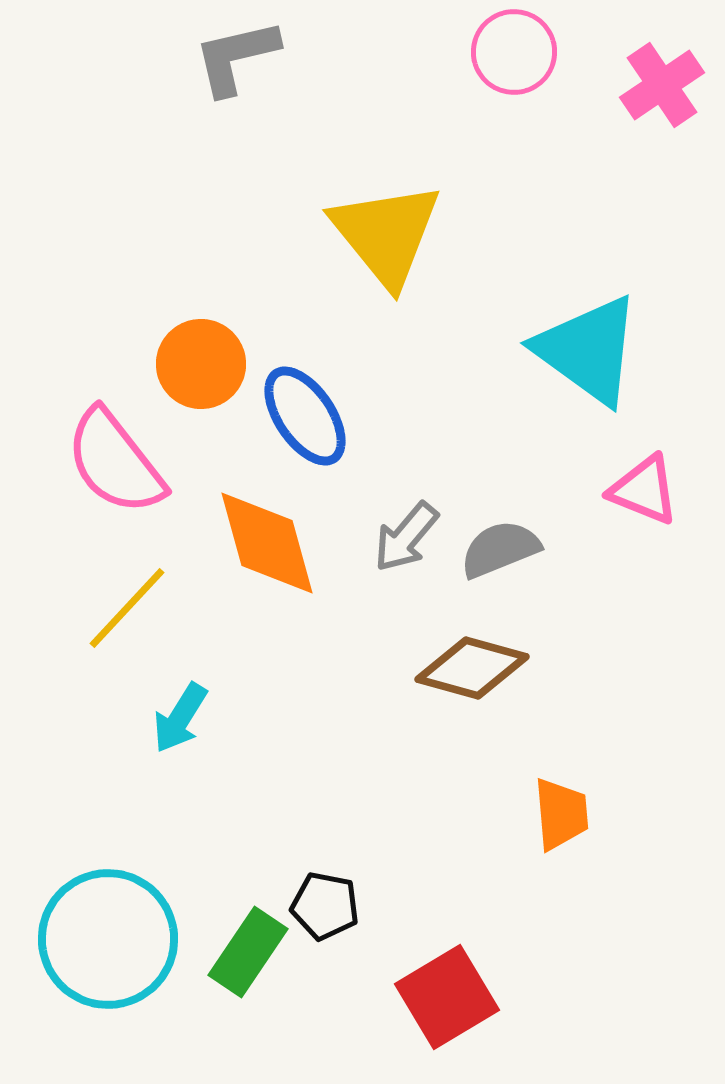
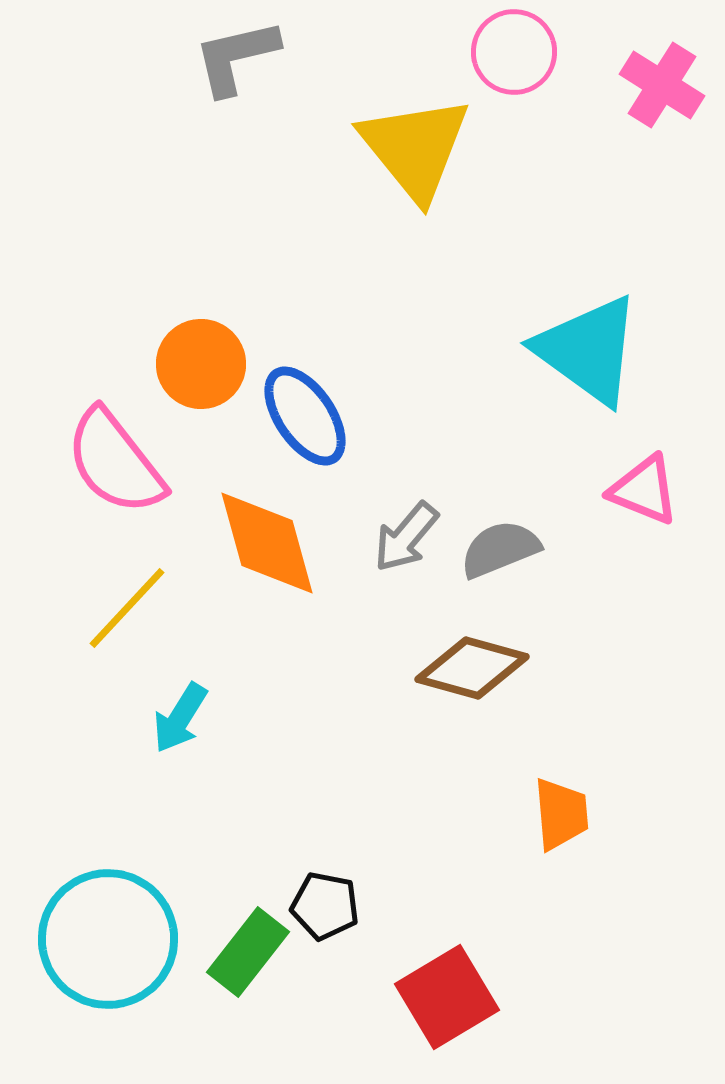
pink cross: rotated 24 degrees counterclockwise
yellow triangle: moved 29 px right, 86 px up
green rectangle: rotated 4 degrees clockwise
